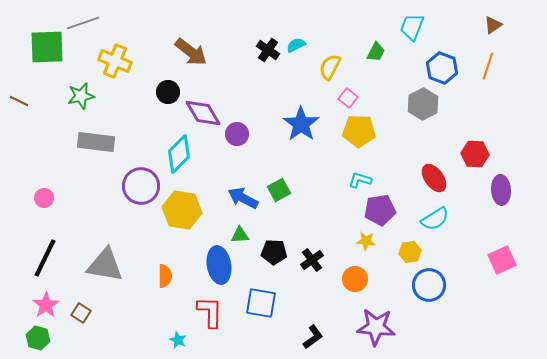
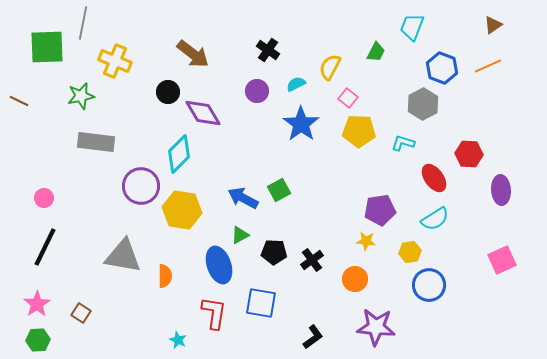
gray line at (83, 23): rotated 60 degrees counterclockwise
cyan semicircle at (296, 45): moved 39 px down
brown arrow at (191, 52): moved 2 px right, 2 px down
orange line at (488, 66): rotated 48 degrees clockwise
purple circle at (237, 134): moved 20 px right, 43 px up
red hexagon at (475, 154): moved 6 px left
cyan L-shape at (360, 180): moved 43 px right, 37 px up
green triangle at (240, 235): rotated 24 degrees counterclockwise
black line at (45, 258): moved 11 px up
gray triangle at (105, 265): moved 18 px right, 9 px up
blue ellipse at (219, 265): rotated 9 degrees counterclockwise
pink star at (46, 305): moved 9 px left, 1 px up
red L-shape at (210, 312): moved 4 px right, 1 px down; rotated 8 degrees clockwise
green hexagon at (38, 338): moved 2 px down; rotated 20 degrees counterclockwise
